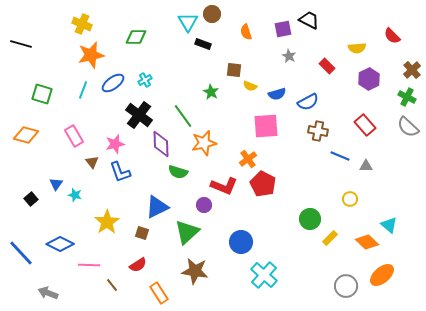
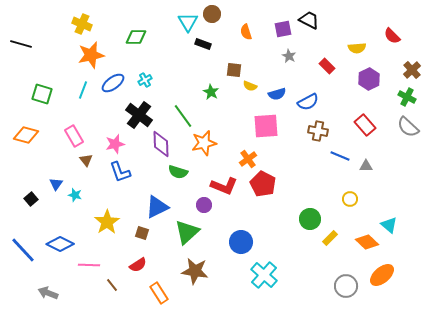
brown triangle at (92, 162): moved 6 px left, 2 px up
blue line at (21, 253): moved 2 px right, 3 px up
